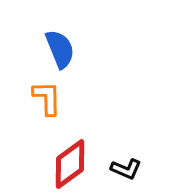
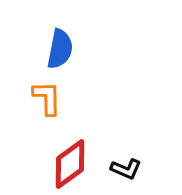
blue semicircle: rotated 33 degrees clockwise
